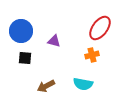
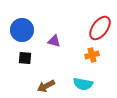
blue circle: moved 1 px right, 1 px up
